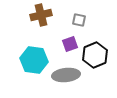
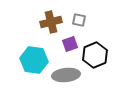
brown cross: moved 10 px right, 7 px down
